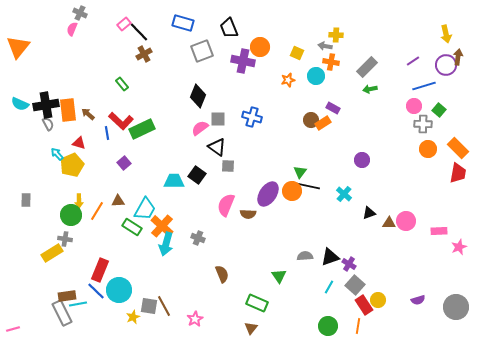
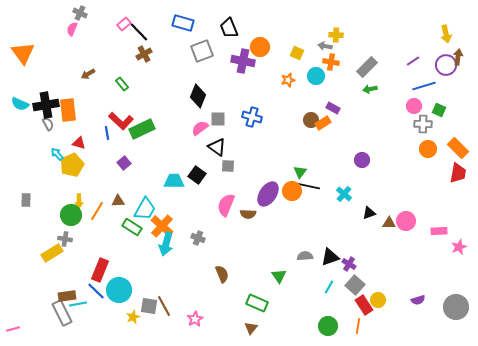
orange triangle at (18, 47): moved 5 px right, 6 px down; rotated 15 degrees counterclockwise
green square at (439, 110): rotated 16 degrees counterclockwise
brown arrow at (88, 114): moved 40 px up; rotated 72 degrees counterclockwise
